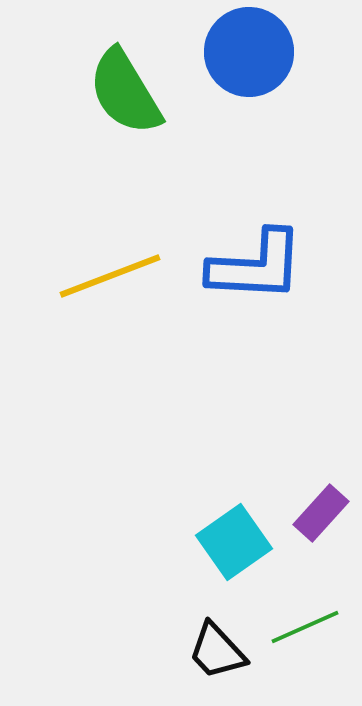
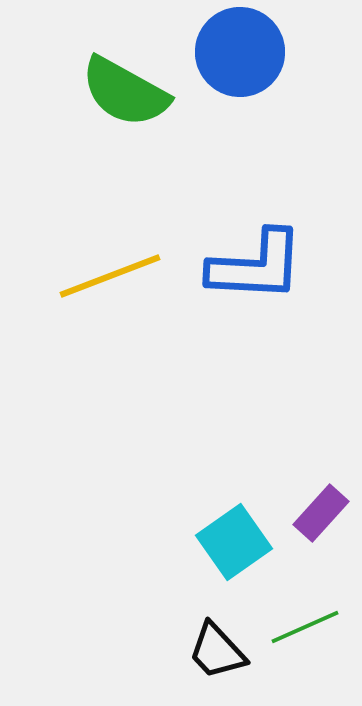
blue circle: moved 9 px left
green semicircle: rotated 30 degrees counterclockwise
